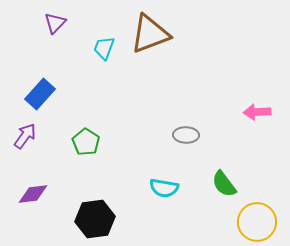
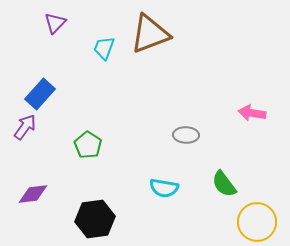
pink arrow: moved 5 px left, 1 px down; rotated 12 degrees clockwise
purple arrow: moved 9 px up
green pentagon: moved 2 px right, 3 px down
